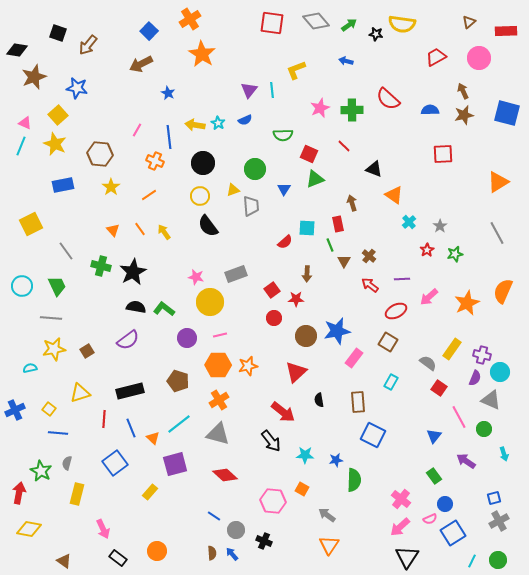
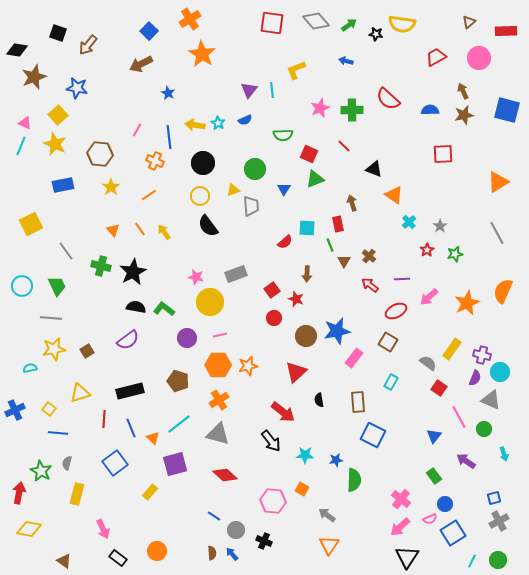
blue square at (507, 113): moved 3 px up
red star at (296, 299): rotated 21 degrees clockwise
